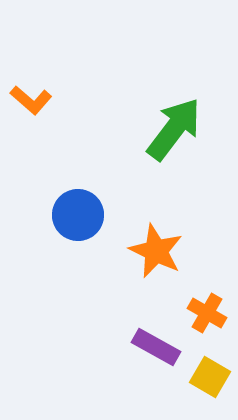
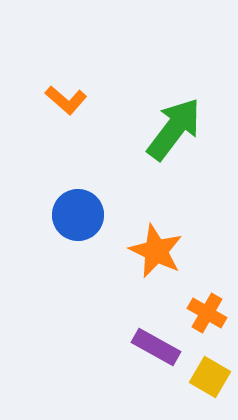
orange L-shape: moved 35 px right
